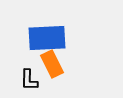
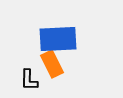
blue rectangle: moved 11 px right, 1 px down
